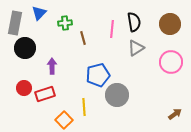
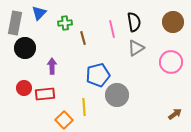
brown circle: moved 3 px right, 2 px up
pink line: rotated 18 degrees counterclockwise
red rectangle: rotated 12 degrees clockwise
